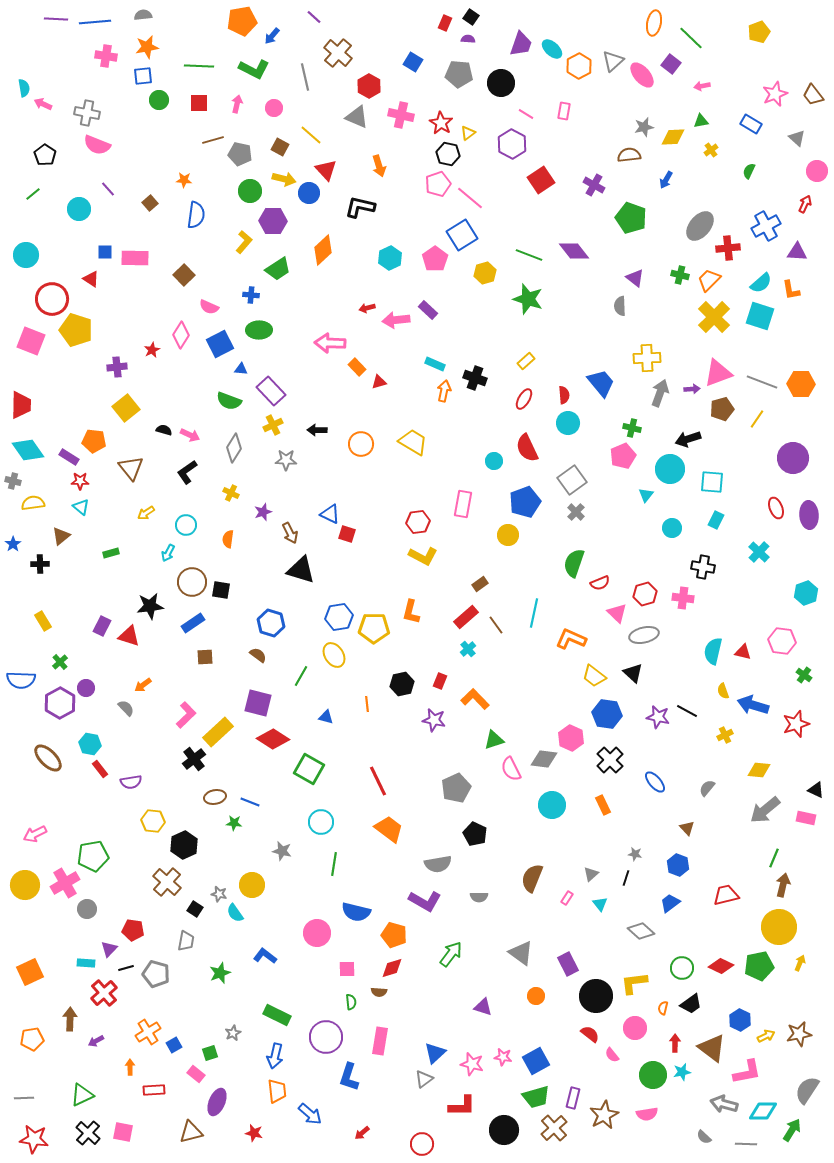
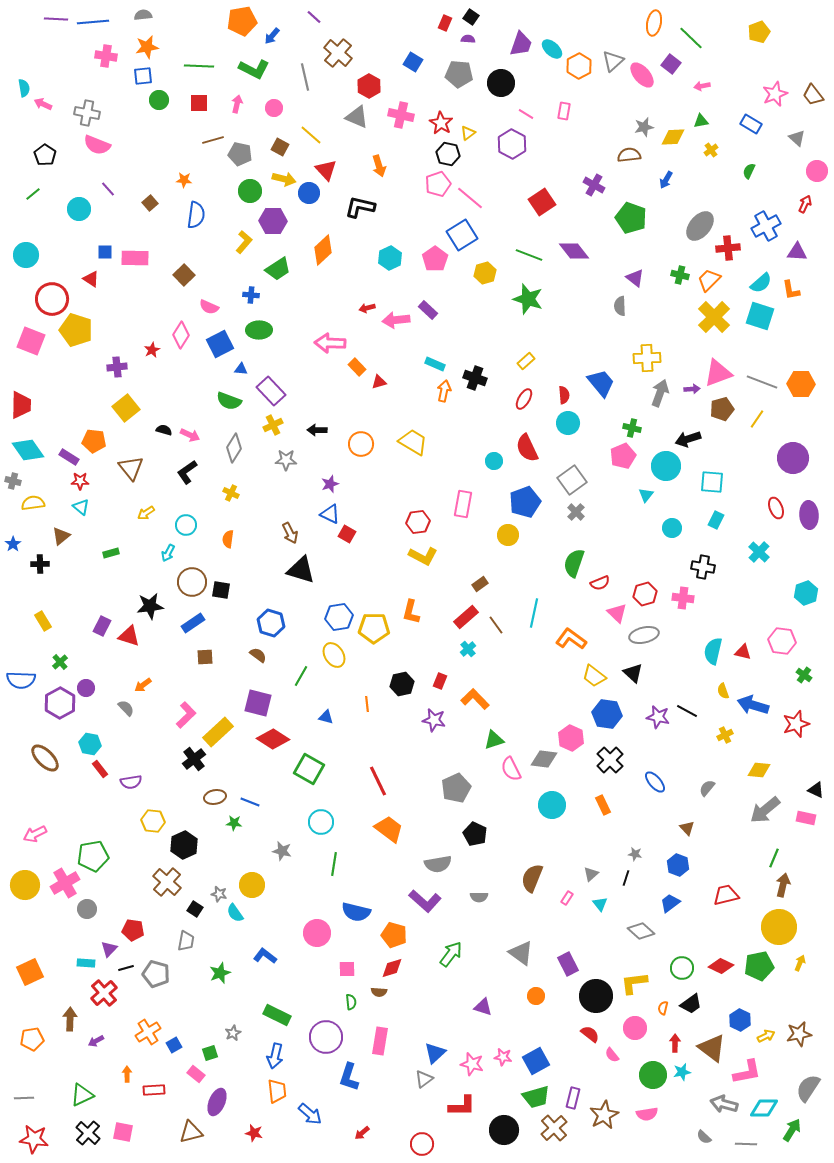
blue line at (95, 22): moved 2 px left
red square at (541, 180): moved 1 px right, 22 px down
cyan circle at (670, 469): moved 4 px left, 3 px up
purple star at (263, 512): moved 67 px right, 28 px up
red square at (347, 534): rotated 12 degrees clockwise
orange L-shape at (571, 639): rotated 12 degrees clockwise
brown ellipse at (48, 758): moved 3 px left
purple L-shape at (425, 901): rotated 12 degrees clockwise
orange arrow at (130, 1067): moved 3 px left, 7 px down
gray semicircle at (807, 1090): moved 1 px right, 2 px up
cyan diamond at (763, 1111): moved 1 px right, 3 px up
